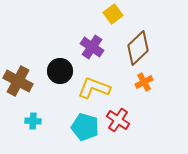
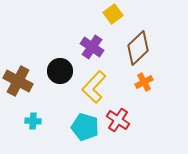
yellow L-shape: moved 1 px up; rotated 68 degrees counterclockwise
